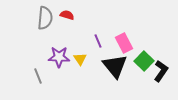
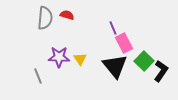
purple line: moved 15 px right, 13 px up
